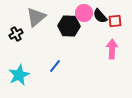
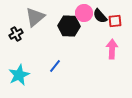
gray triangle: moved 1 px left
